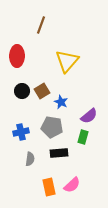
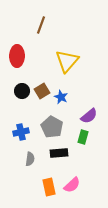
blue star: moved 5 px up
gray pentagon: rotated 20 degrees clockwise
